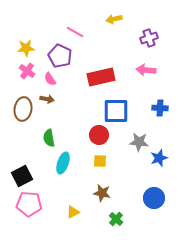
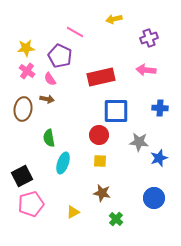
pink pentagon: moved 2 px right; rotated 20 degrees counterclockwise
